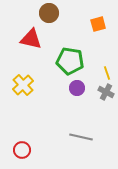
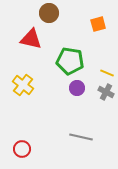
yellow line: rotated 48 degrees counterclockwise
yellow cross: rotated 10 degrees counterclockwise
red circle: moved 1 px up
